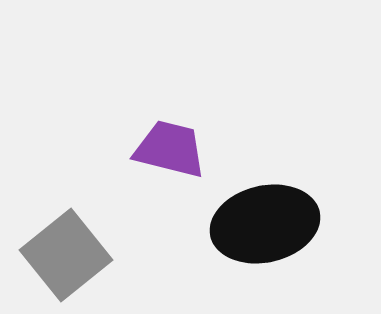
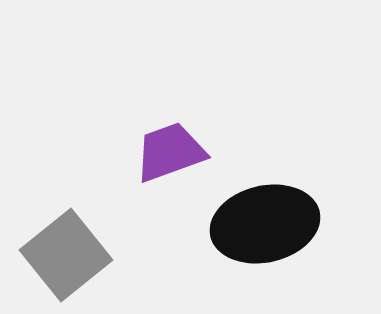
purple trapezoid: moved 3 px down; rotated 34 degrees counterclockwise
